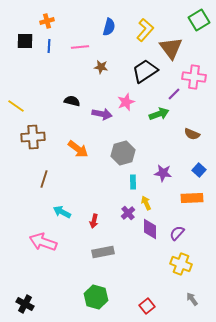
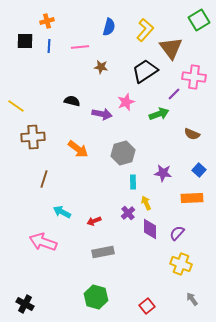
red arrow: rotated 56 degrees clockwise
